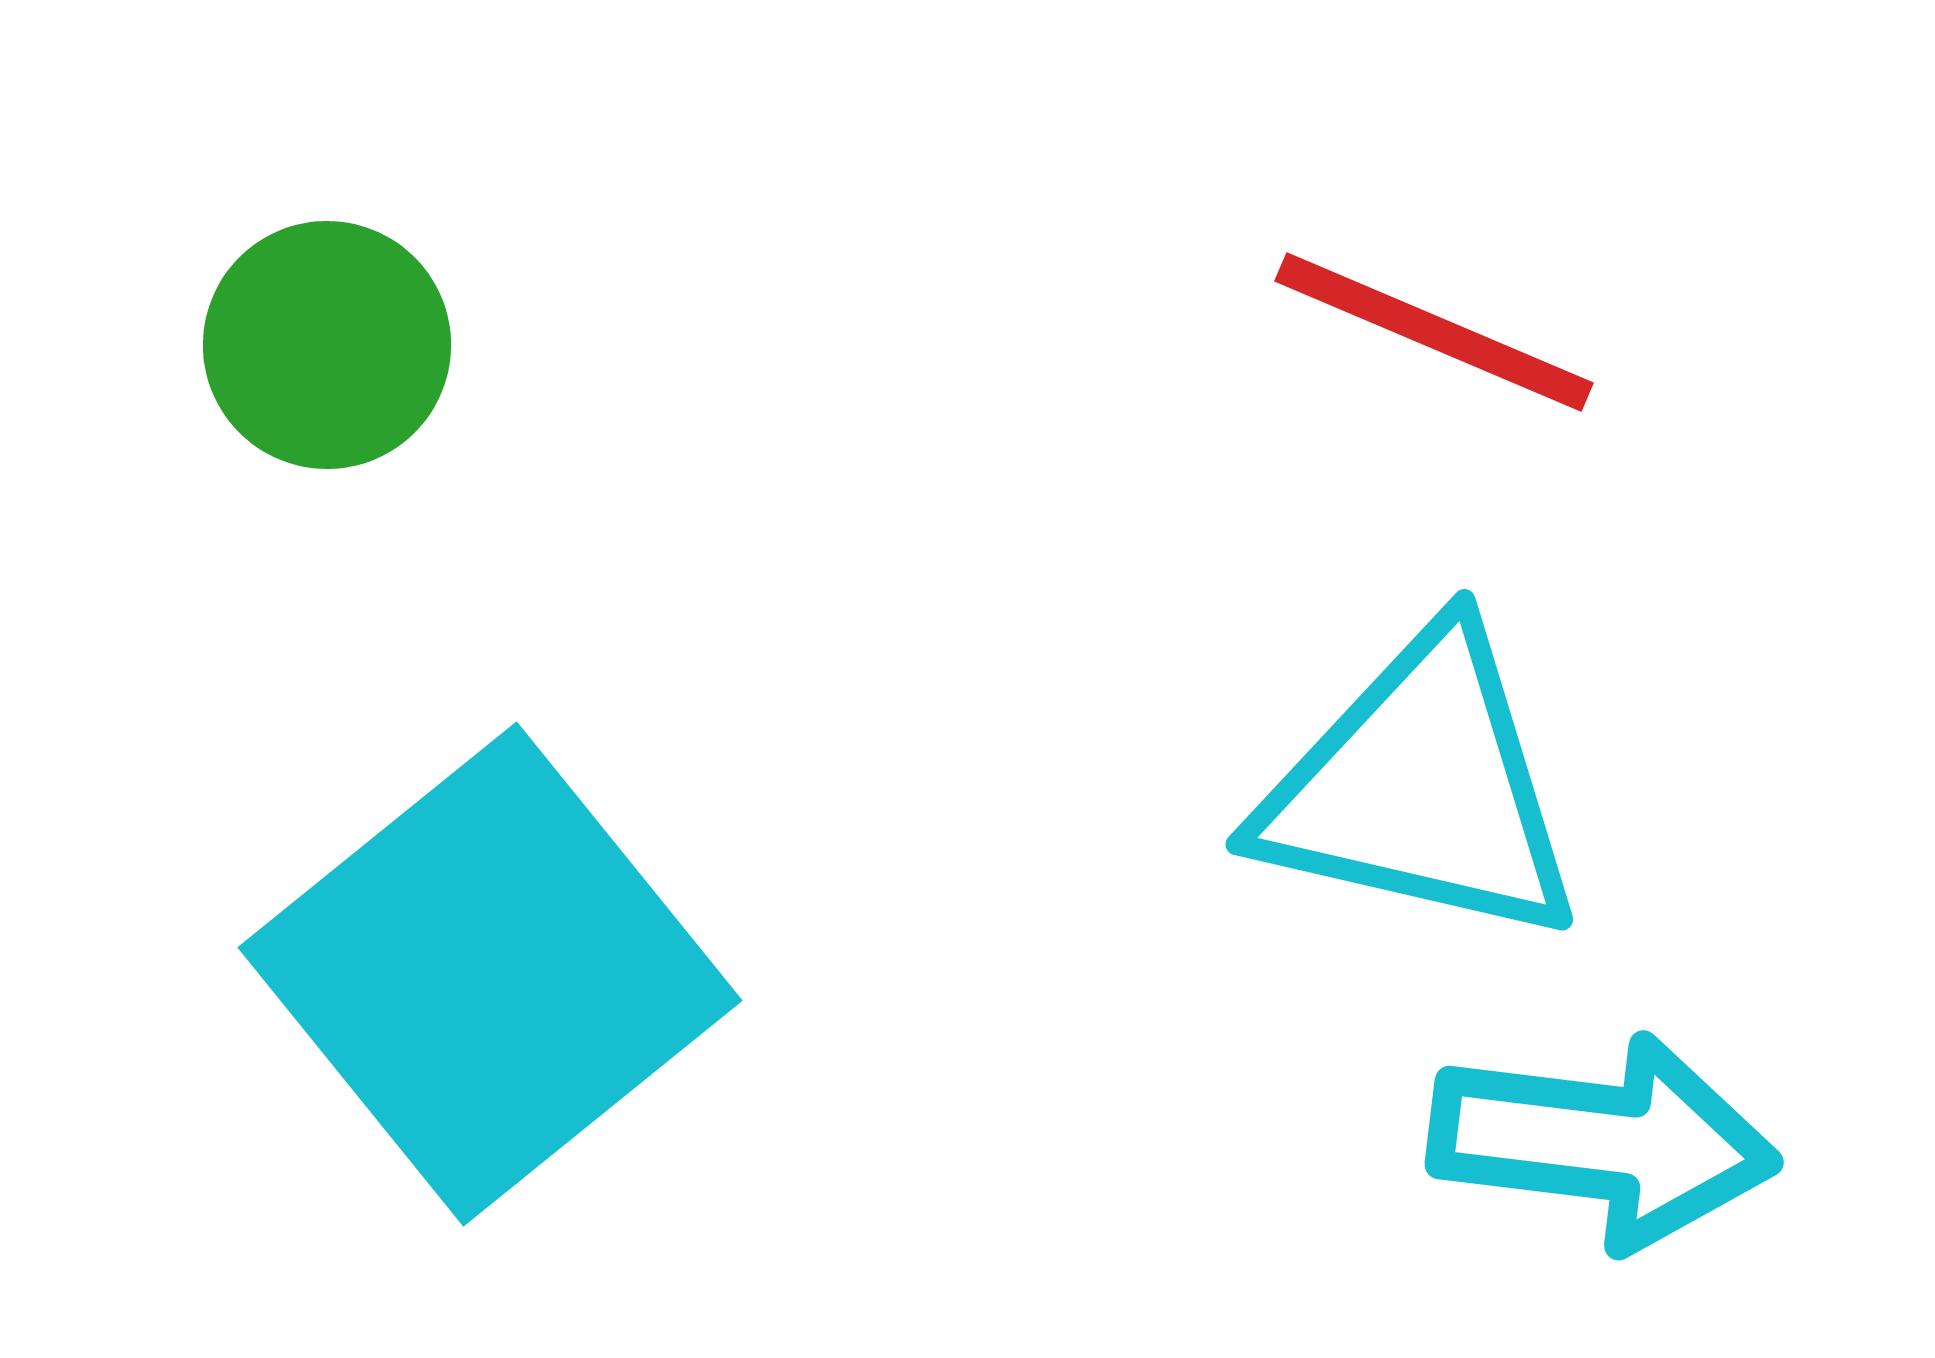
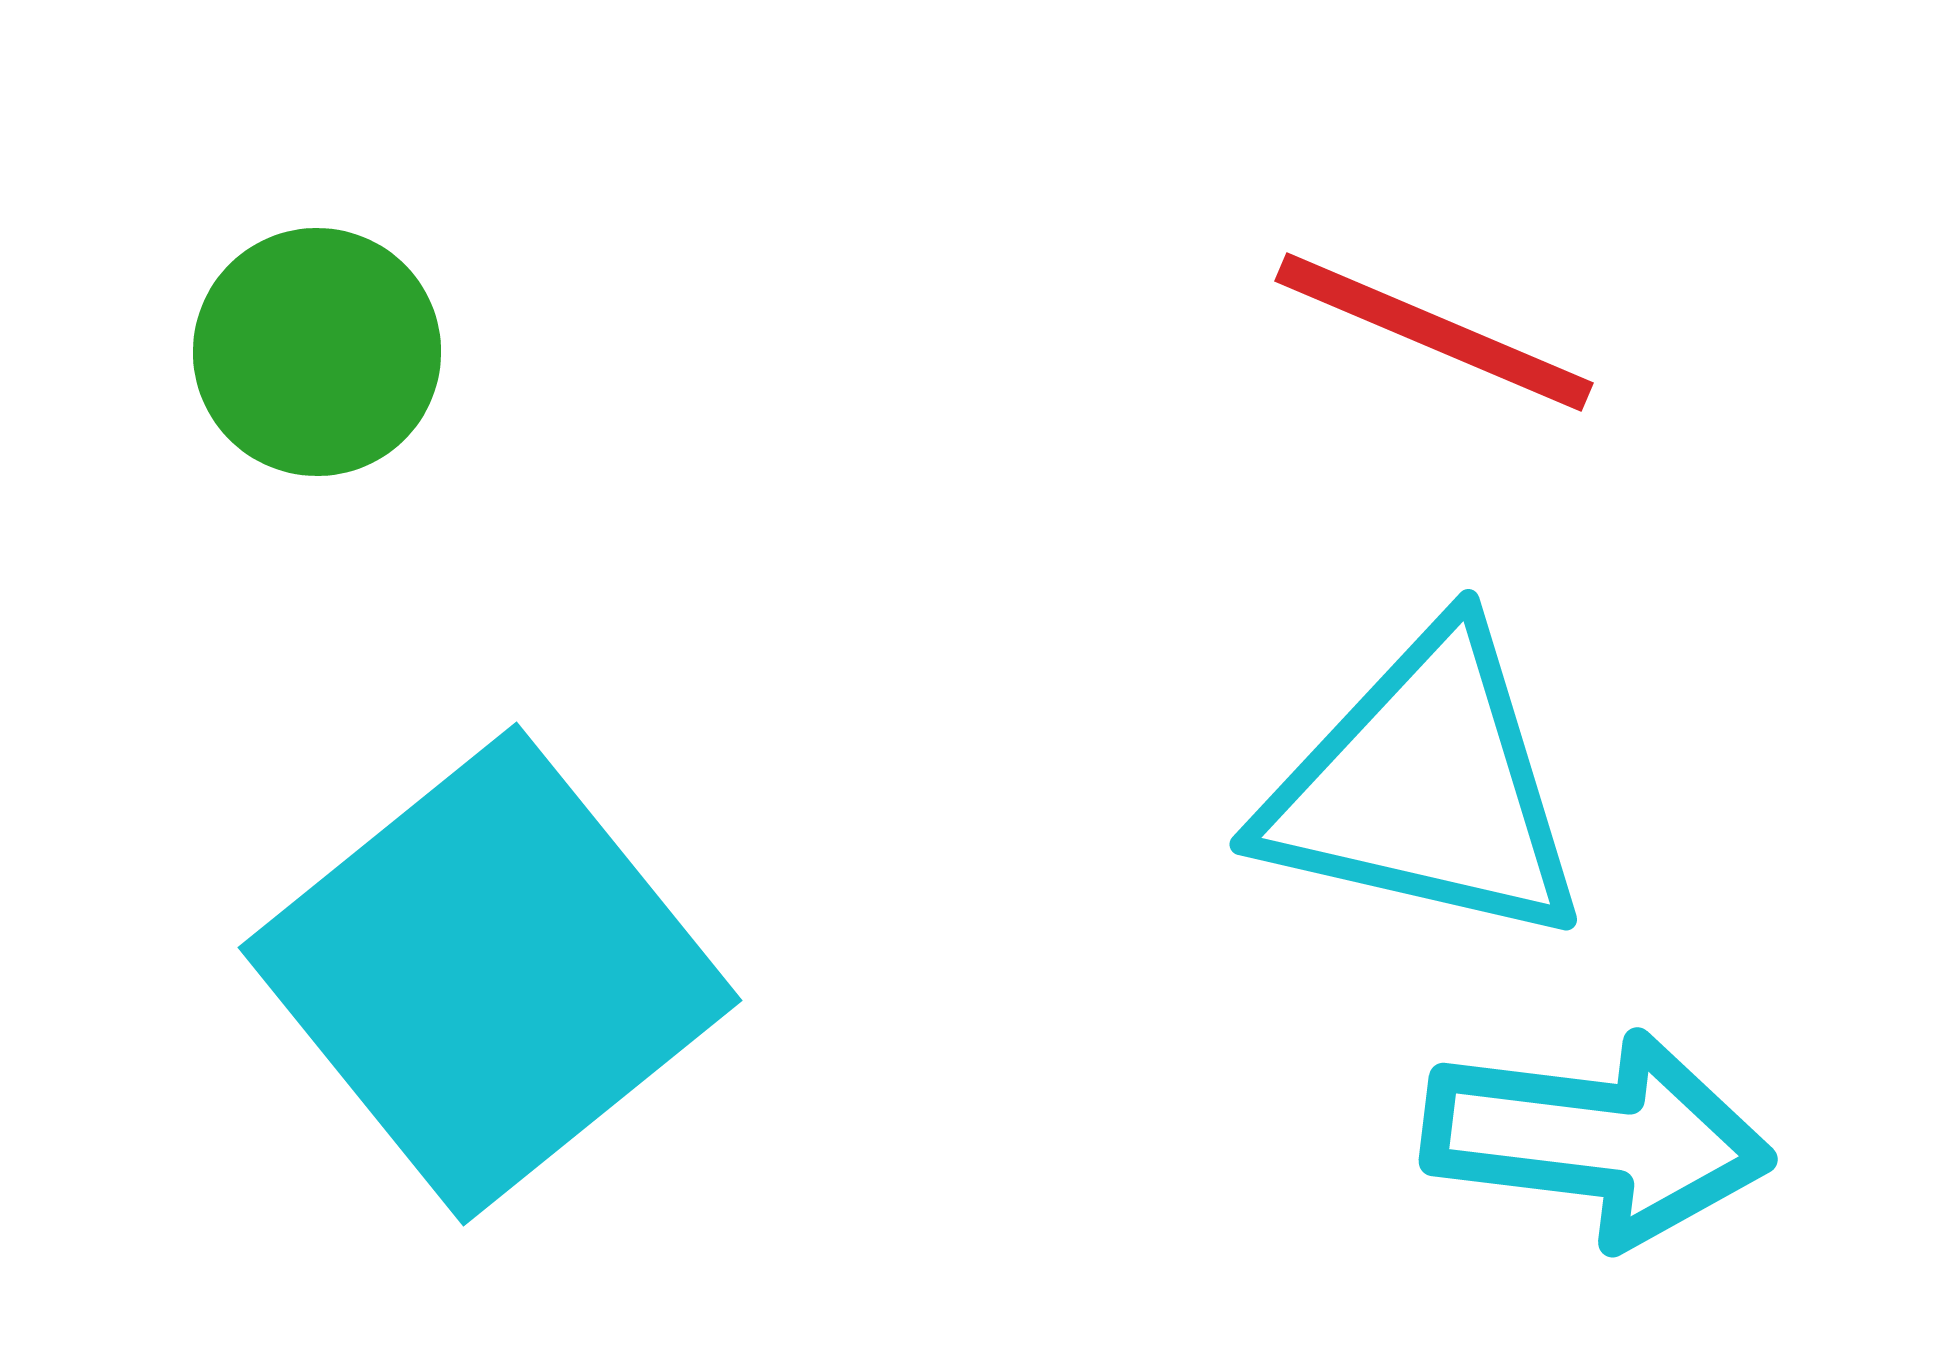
green circle: moved 10 px left, 7 px down
cyan triangle: moved 4 px right
cyan arrow: moved 6 px left, 3 px up
